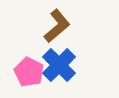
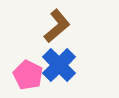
pink pentagon: moved 1 px left, 3 px down
